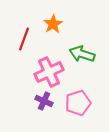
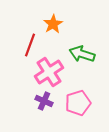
red line: moved 6 px right, 6 px down
pink cross: rotated 8 degrees counterclockwise
